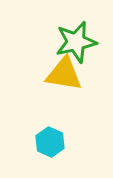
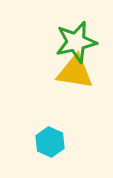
yellow triangle: moved 11 px right, 2 px up
